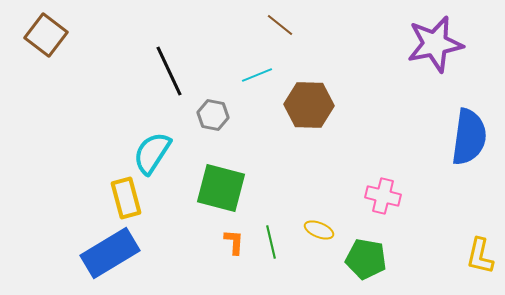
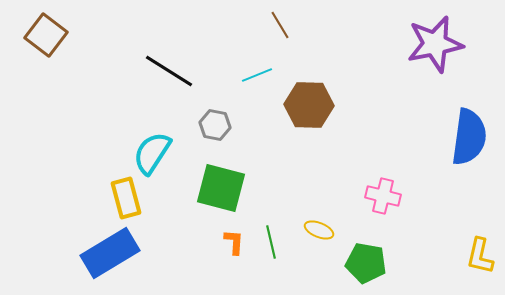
brown line: rotated 20 degrees clockwise
black line: rotated 33 degrees counterclockwise
gray hexagon: moved 2 px right, 10 px down
green pentagon: moved 4 px down
